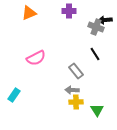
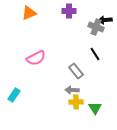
green triangle: moved 2 px left, 2 px up
